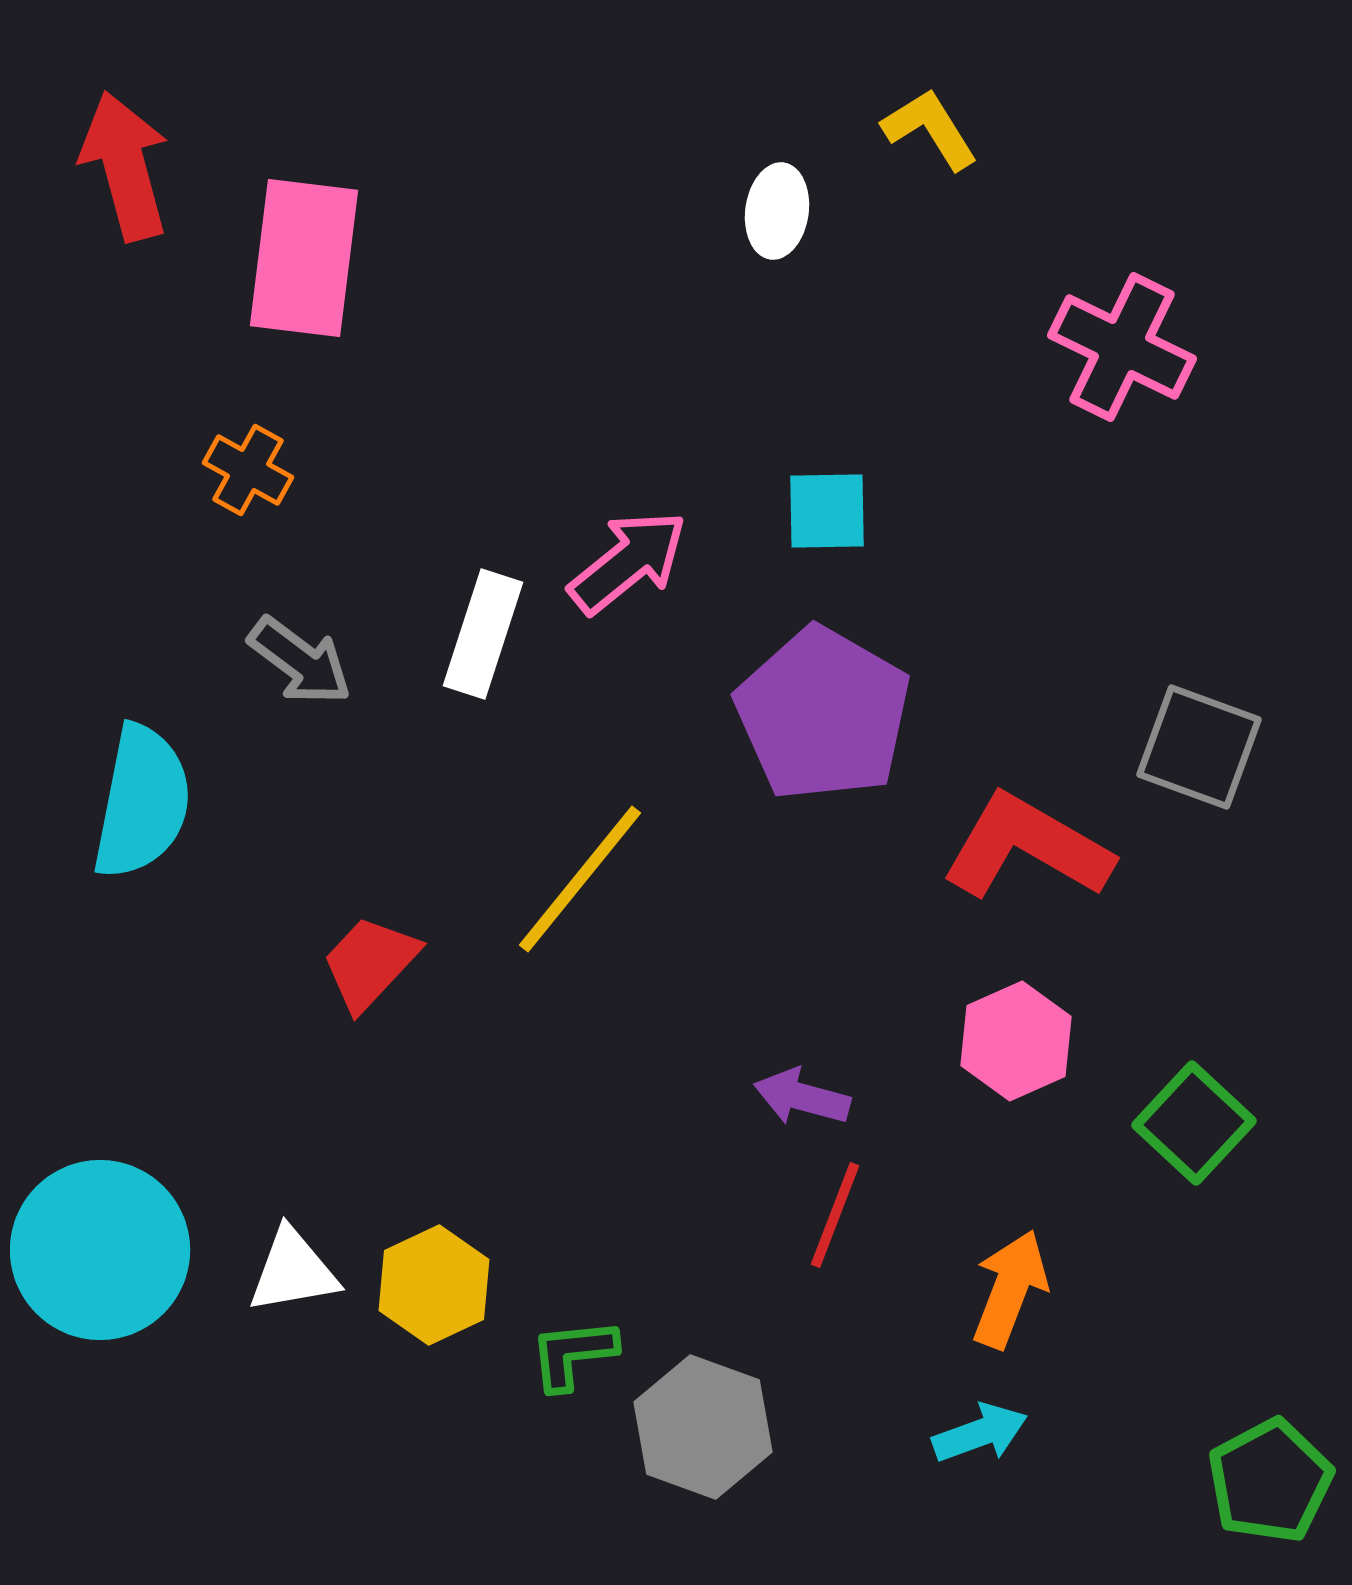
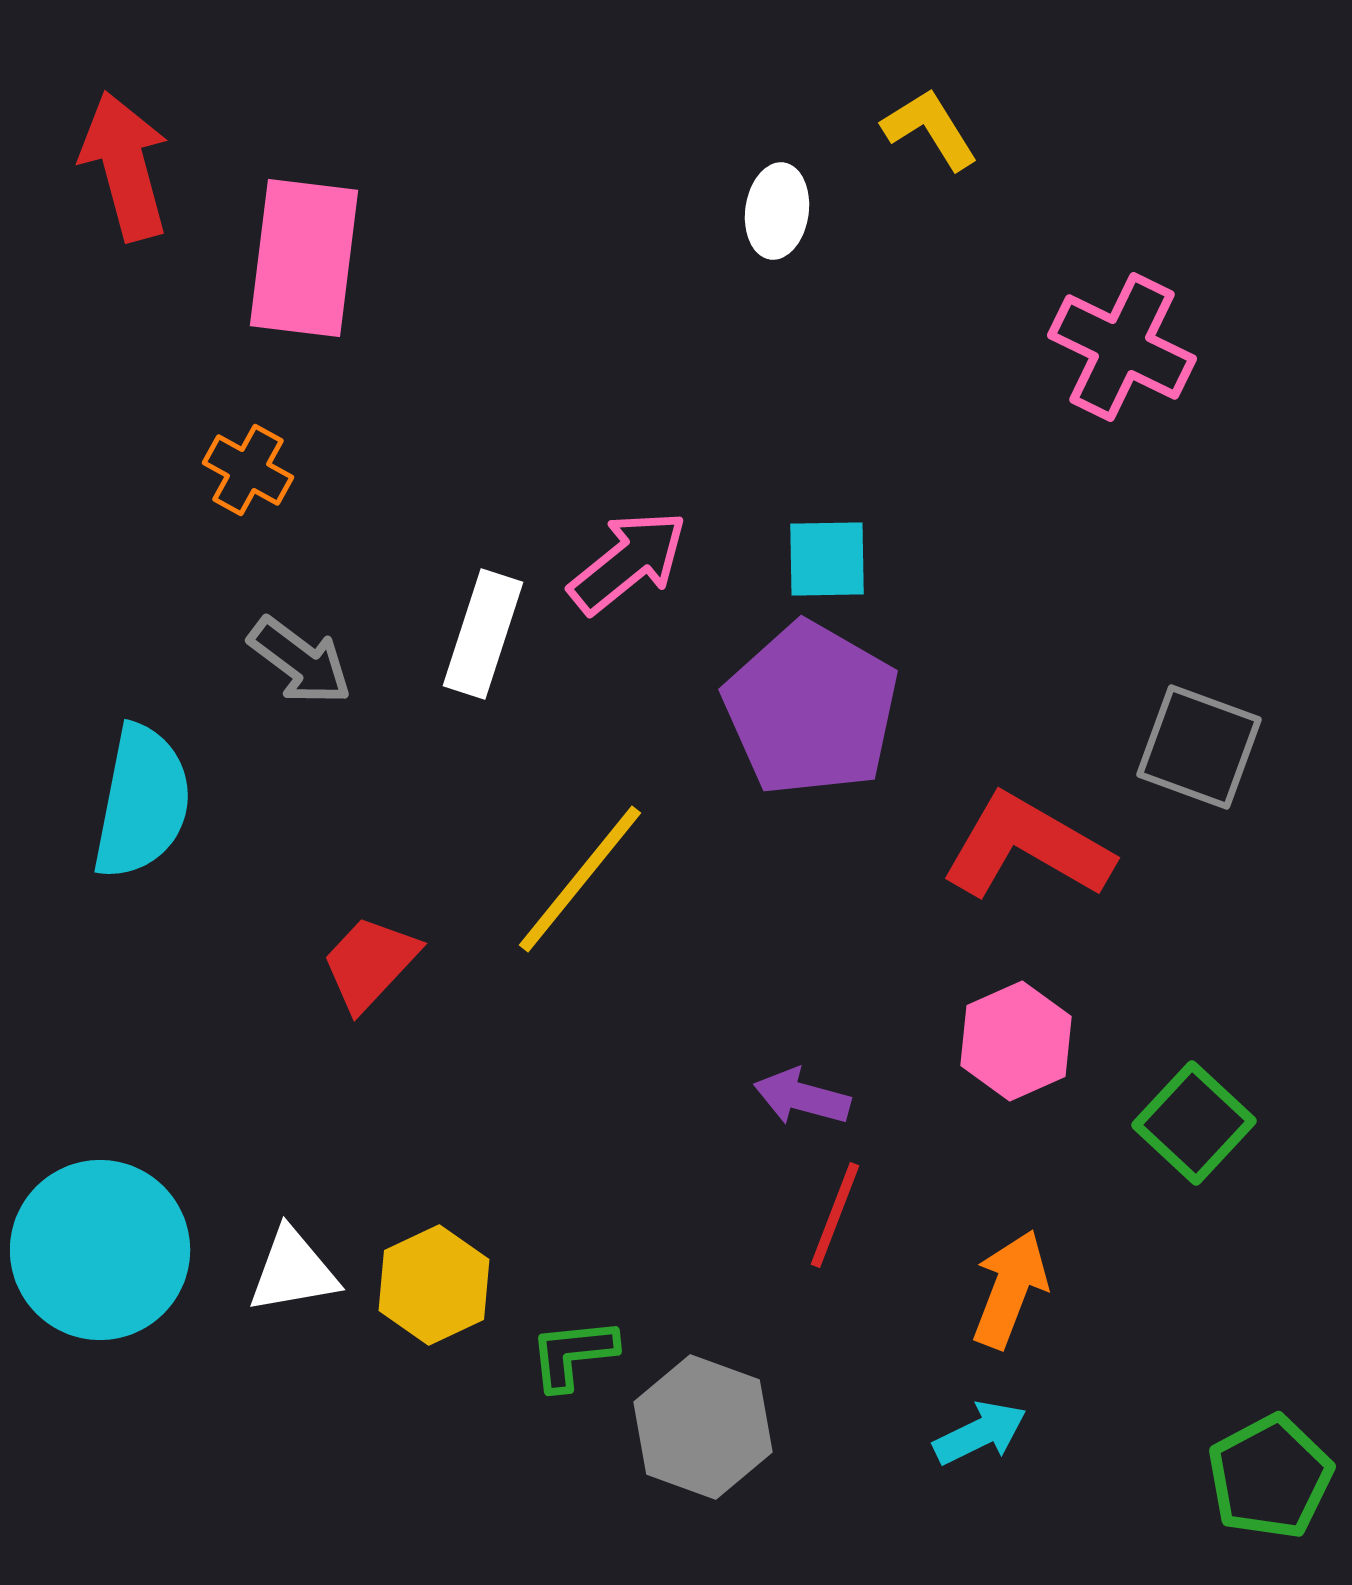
cyan square: moved 48 px down
purple pentagon: moved 12 px left, 5 px up
cyan arrow: rotated 6 degrees counterclockwise
green pentagon: moved 4 px up
